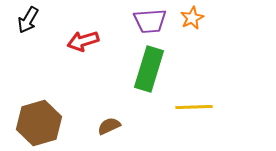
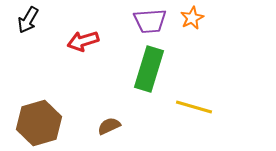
yellow line: rotated 18 degrees clockwise
